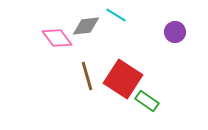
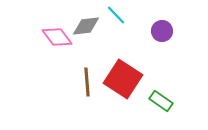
cyan line: rotated 15 degrees clockwise
purple circle: moved 13 px left, 1 px up
pink diamond: moved 1 px up
brown line: moved 6 px down; rotated 12 degrees clockwise
green rectangle: moved 14 px right
